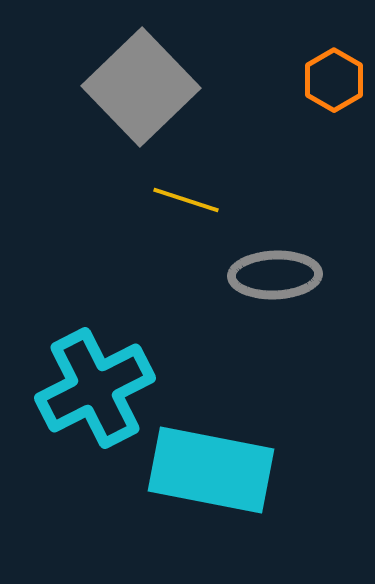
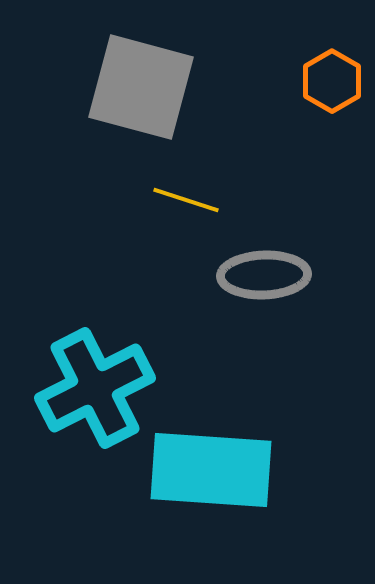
orange hexagon: moved 2 px left, 1 px down
gray square: rotated 31 degrees counterclockwise
gray ellipse: moved 11 px left
cyan rectangle: rotated 7 degrees counterclockwise
